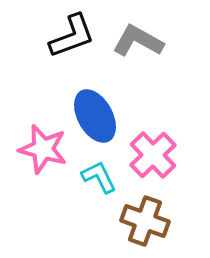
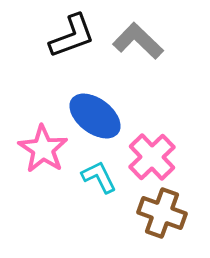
gray L-shape: rotated 15 degrees clockwise
blue ellipse: rotated 24 degrees counterclockwise
pink star: rotated 18 degrees clockwise
pink cross: moved 1 px left, 2 px down
brown cross: moved 17 px right, 8 px up
